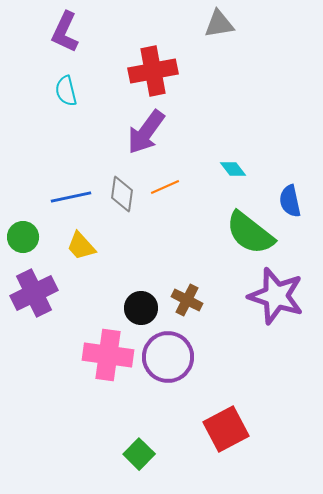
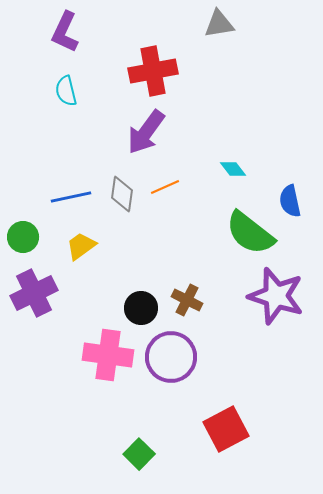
yellow trapezoid: rotated 96 degrees clockwise
purple circle: moved 3 px right
